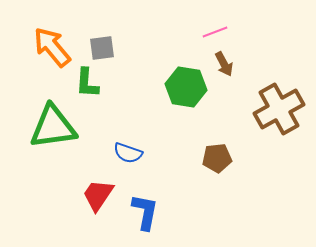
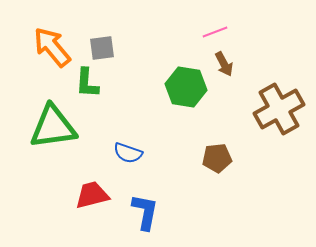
red trapezoid: moved 6 px left; rotated 42 degrees clockwise
